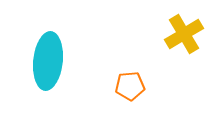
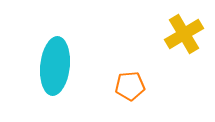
cyan ellipse: moved 7 px right, 5 px down
